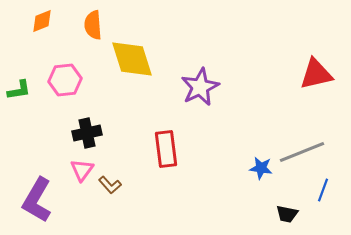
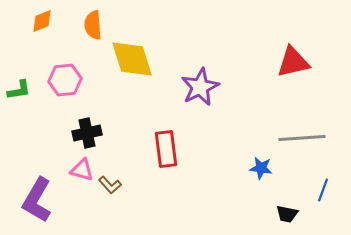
red triangle: moved 23 px left, 12 px up
gray line: moved 14 px up; rotated 18 degrees clockwise
pink triangle: rotated 50 degrees counterclockwise
